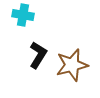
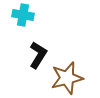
brown star: moved 5 px left, 13 px down
